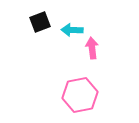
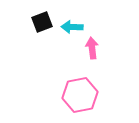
black square: moved 2 px right
cyan arrow: moved 3 px up
